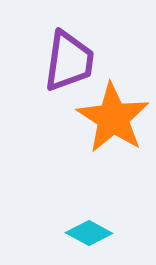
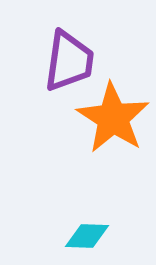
cyan diamond: moved 2 px left, 3 px down; rotated 27 degrees counterclockwise
